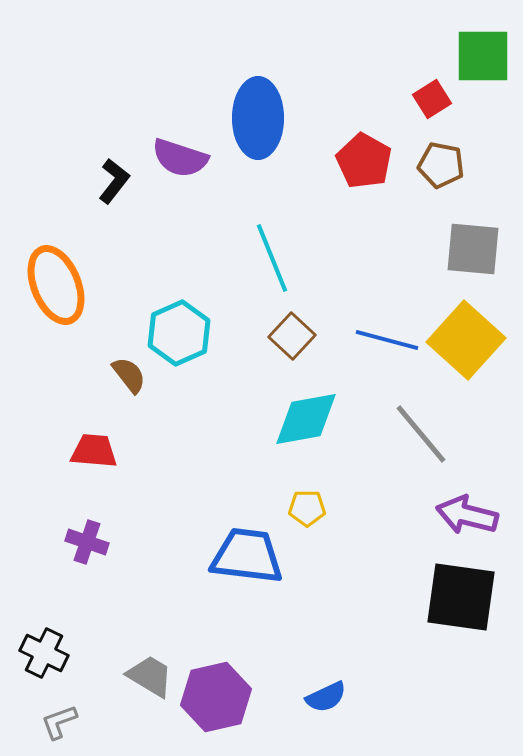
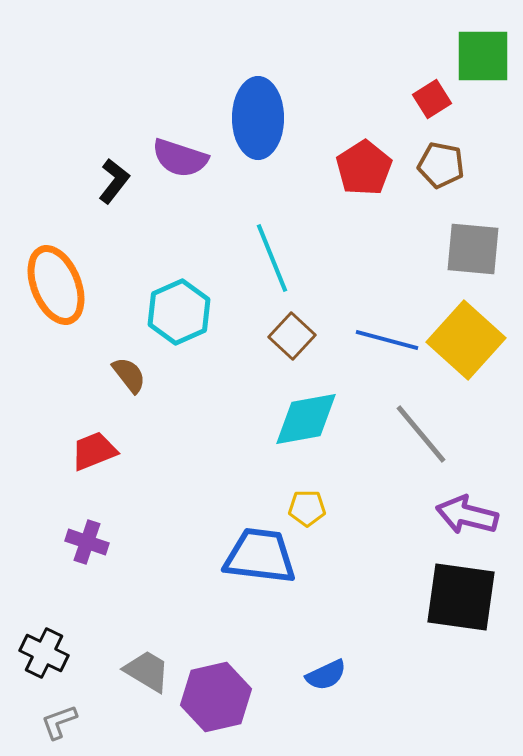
red pentagon: moved 7 px down; rotated 10 degrees clockwise
cyan hexagon: moved 21 px up
red trapezoid: rotated 27 degrees counterclockwise
blue trapezoid: moved 13 px right
gray trapezoid: moved 3 px left, 5 px up
blue semicircle: moved 22 px up
